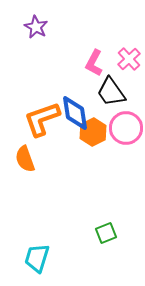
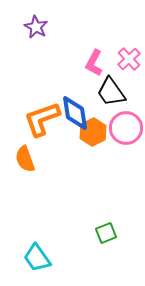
cyan trapezoid: rotated 52 degrees counterclockwise
